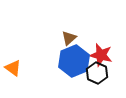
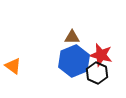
brown triangle: moved 3 px right, 1 px up; rotated 42 degrees clockwise
orange triangle: moved 2 px up
